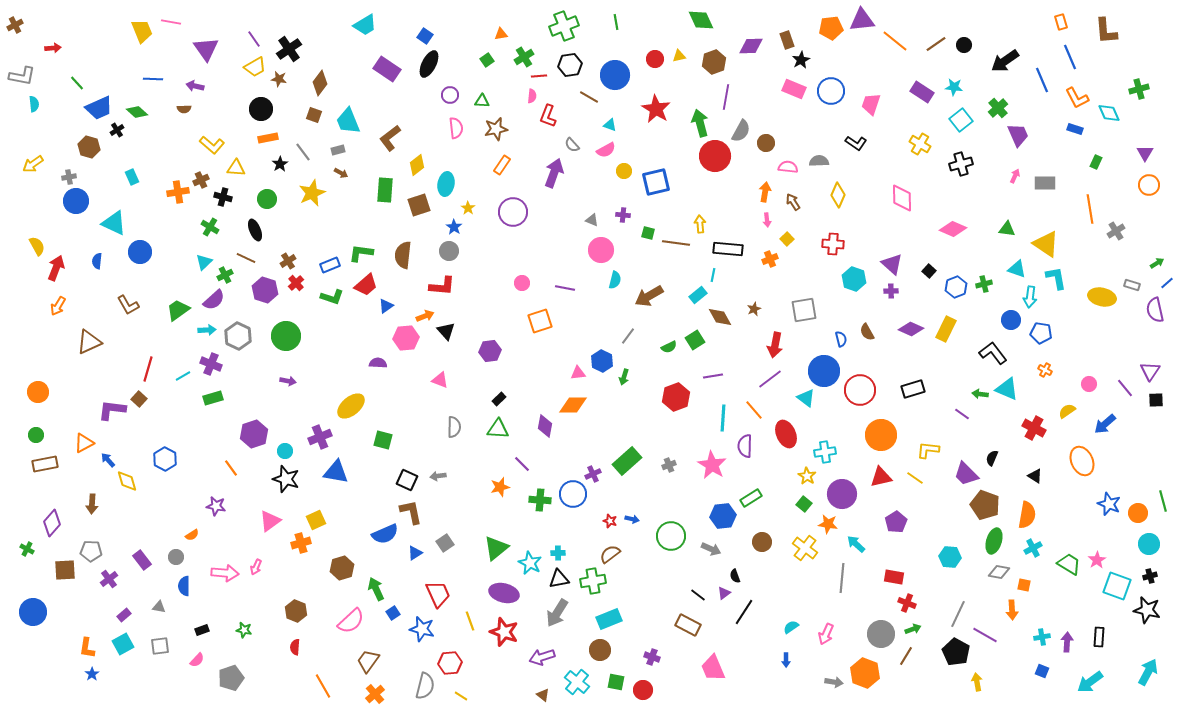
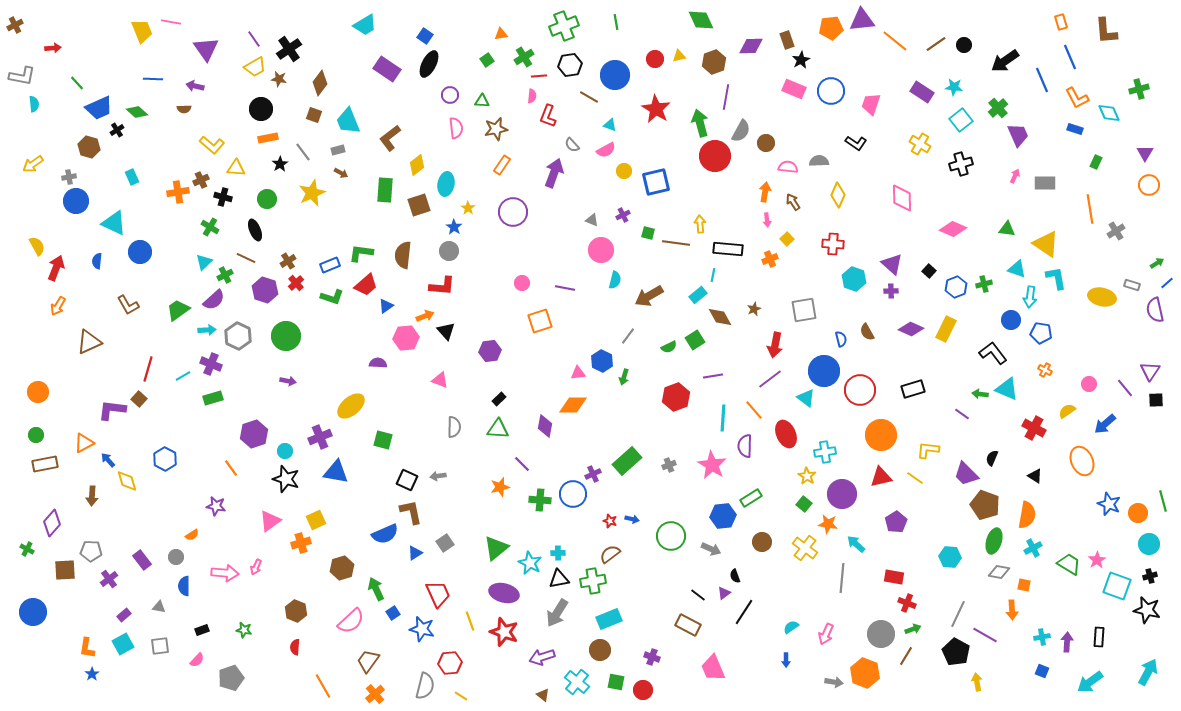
purple cross at (623, 215): rotated 32 degrees counterclockwise
brown arrow at (92, 504): moved 8 px up
